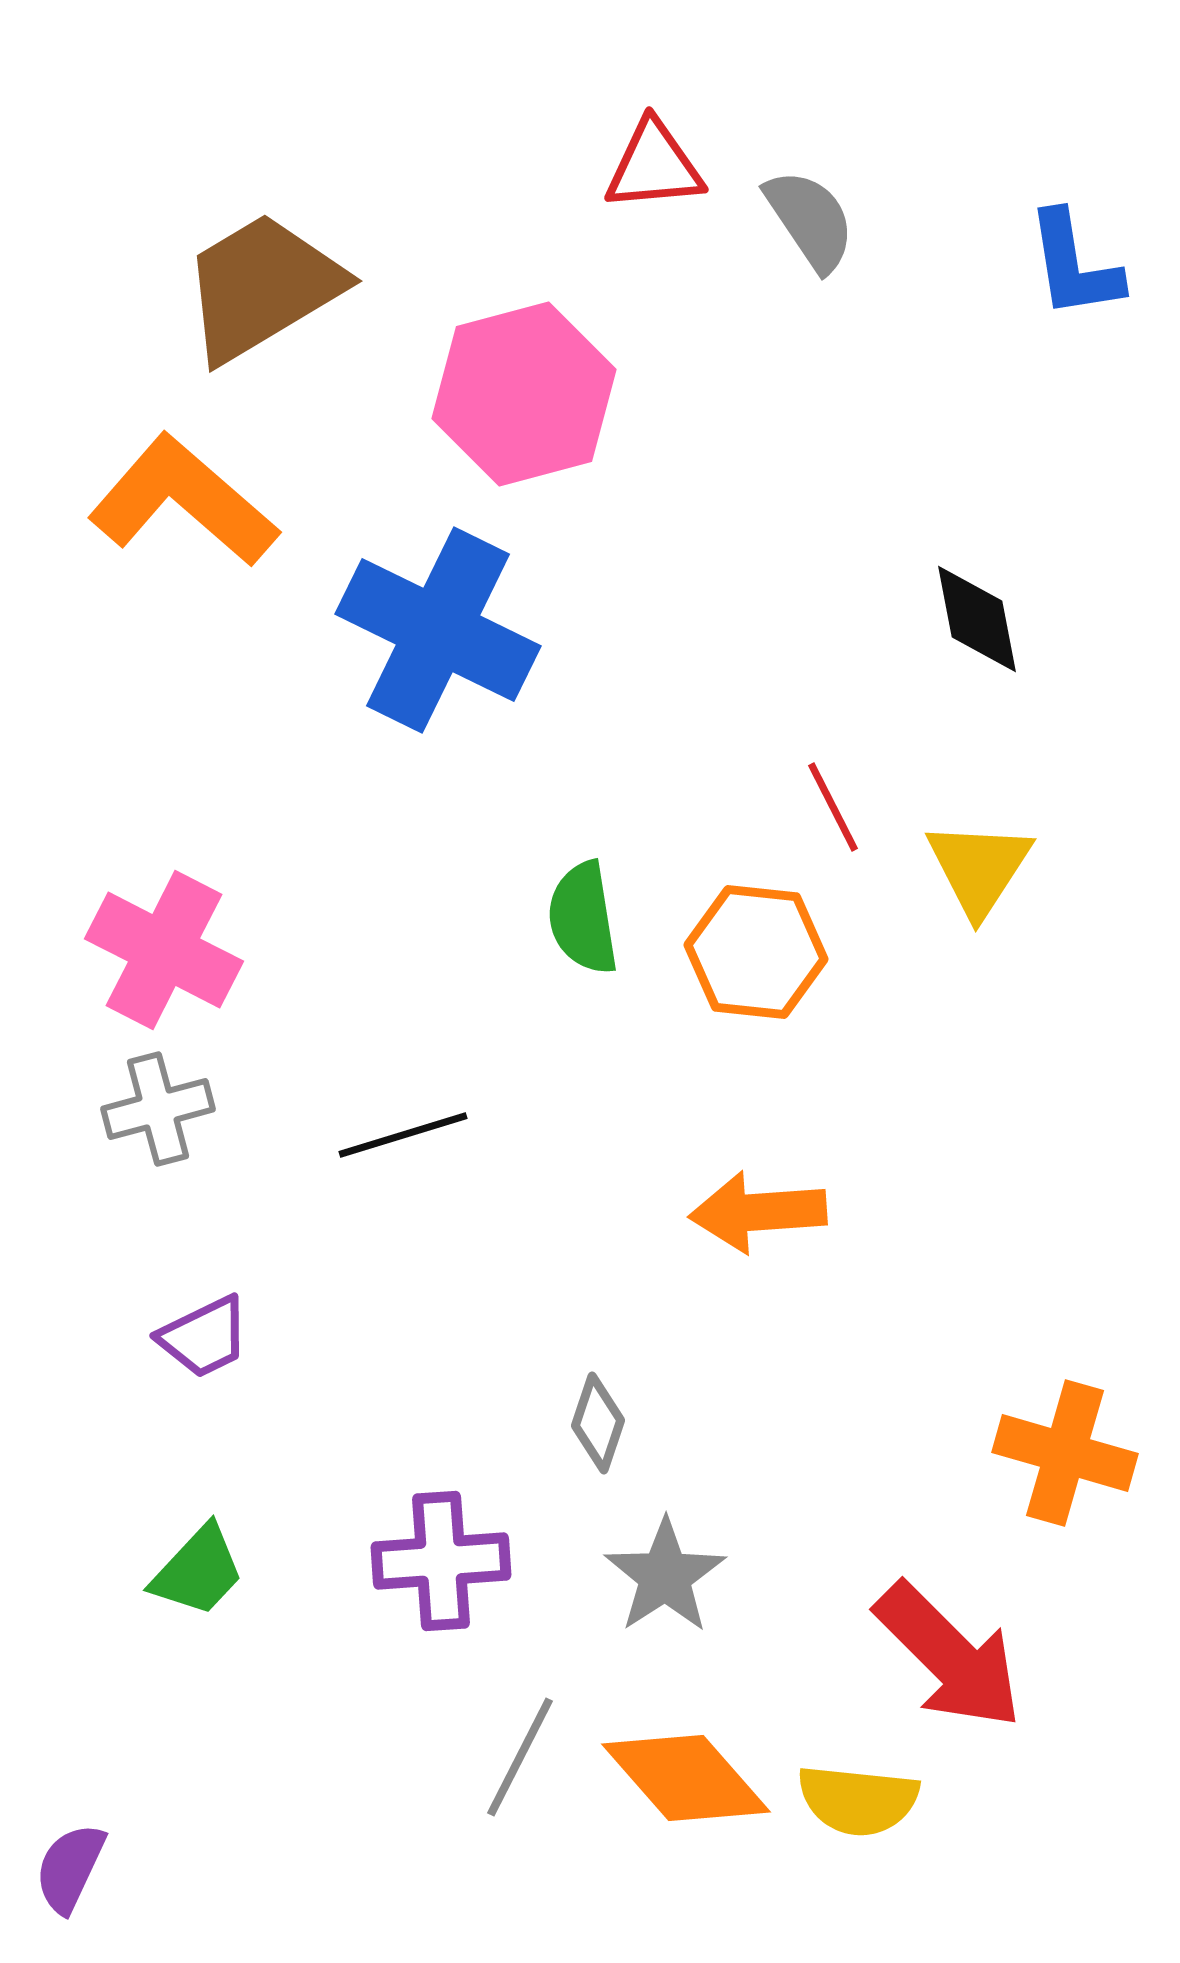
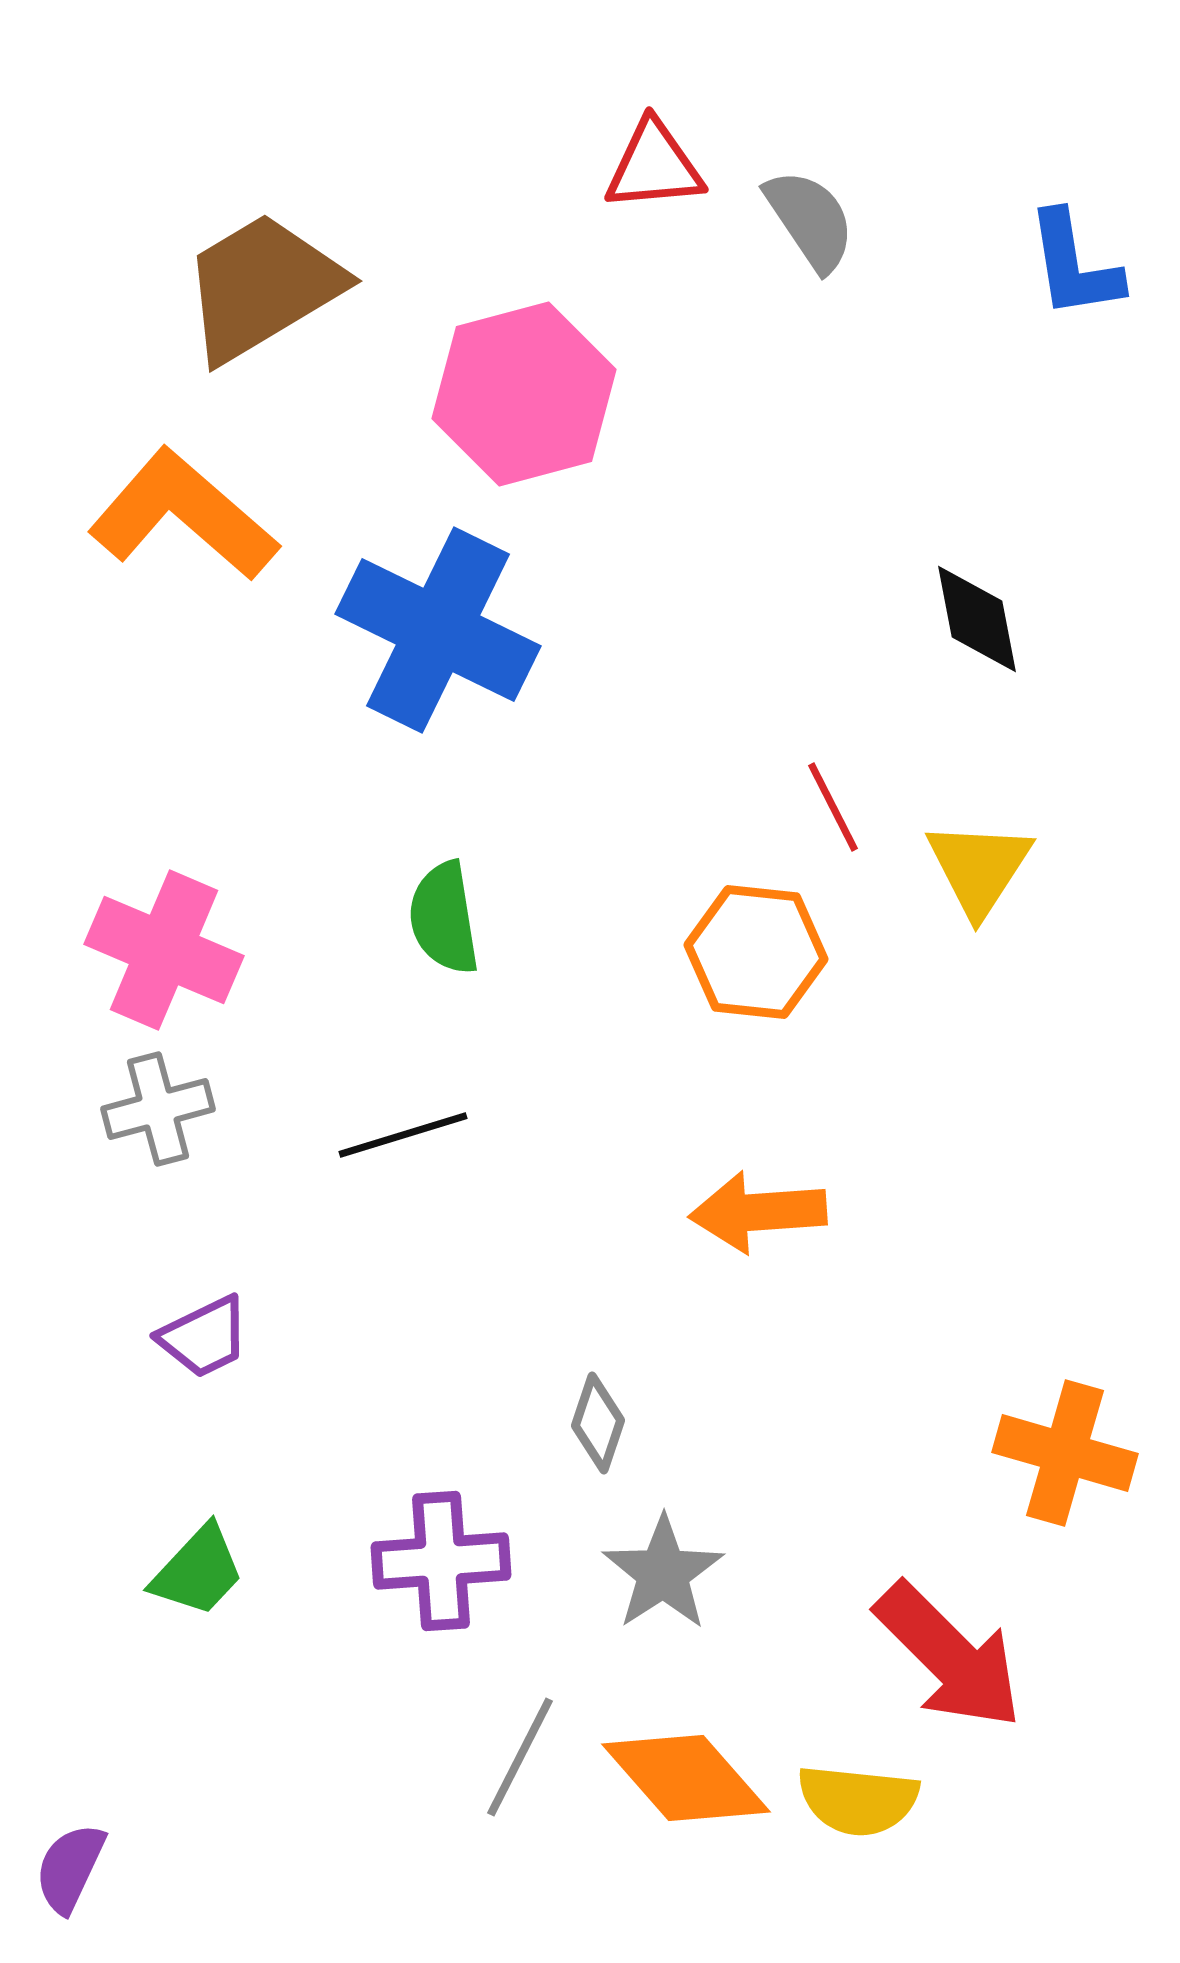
orange L-shape: moved 14 px down
green semicircle: moved 139 px left
pink cross: rotated 4 degrees counterclockwise
gray star: moved 2 px left, 3 px up
